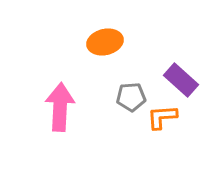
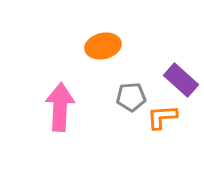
orange ellipse: moved 2 px left, 4 px down
